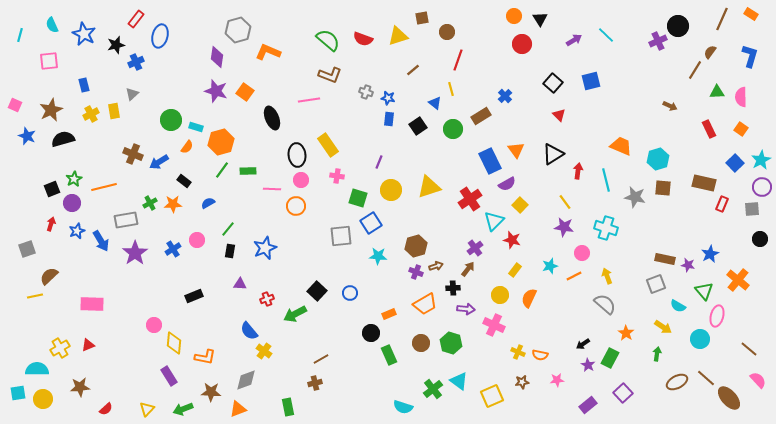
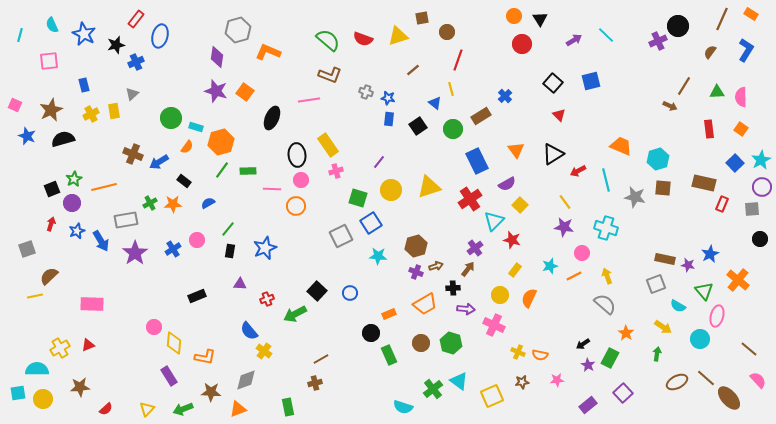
blue L-shape at (750, 56): moved 4 px left, 6 px up; rotated 15 degrees clockwise
brown line at (695, 70): moved 11 px left, 16 px down
black ellipse at (272, 118): rotated 45 degrees clockwise
green circle at (171, 120): moved 2 px up
red rectangle at (709, 129): rotated 18 degrees clockwise
blue rectangle at (490, 161): moved 13 px left
purple line at (379, 162): rotated 16 degrees clockwise
red arrow at (578, 171): rotated 126 degrees counterclockwise
pink cross at (337, 176): moved 1 px left, 5 px up; rotated 24 degrees counterclockwise
gray square at (341, 236): rotated 20 degrees counterclockwise
black rectangle at (194, 296): moved 3 px right
pink circle at (154, 325): moved 2 px down
